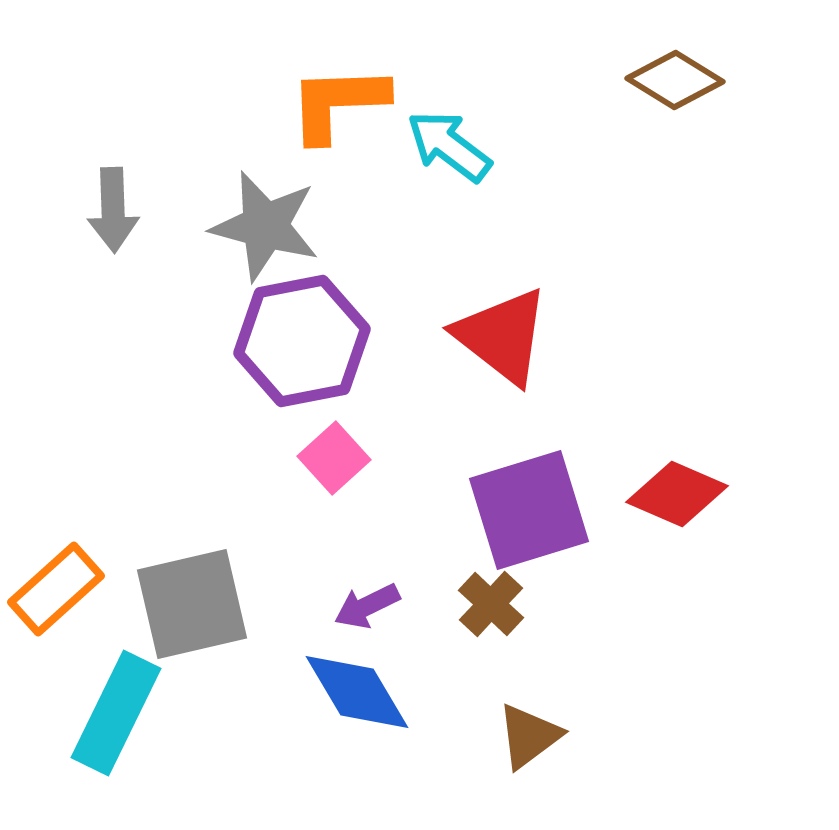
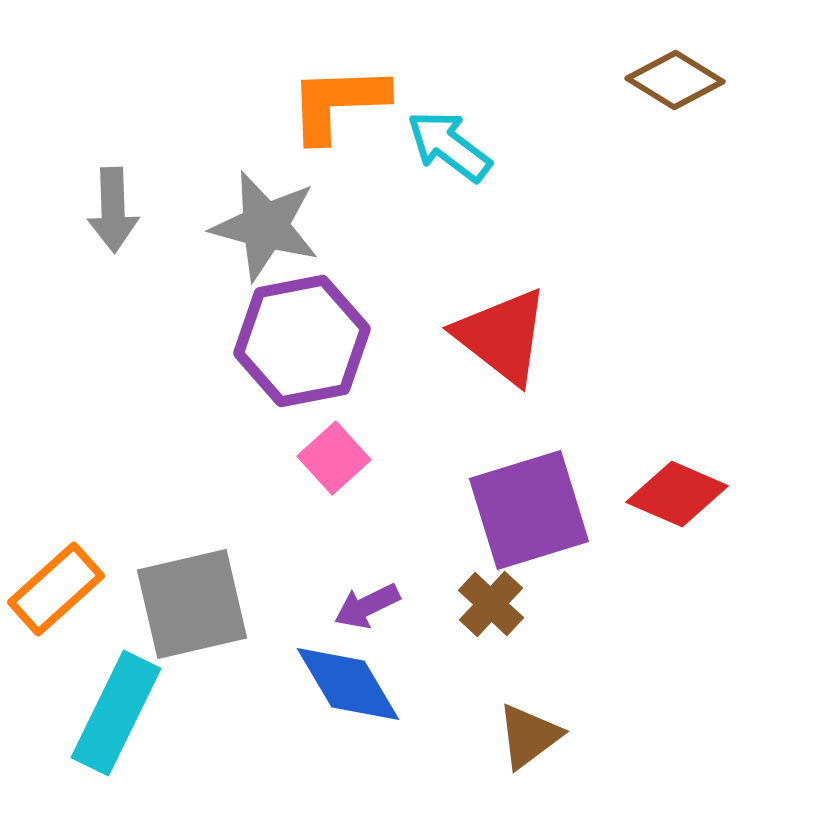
blue diamond: moved 9 px left, 8 px up
